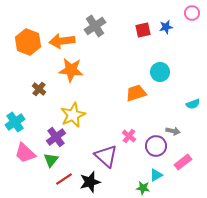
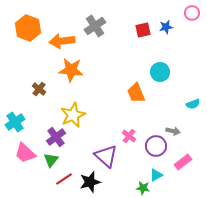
orange hexagon: moved 14 px up
orange trapezoid: rotated 95 degrees counterclockwise
